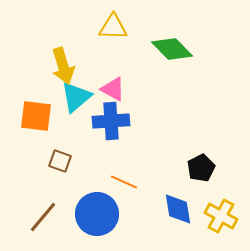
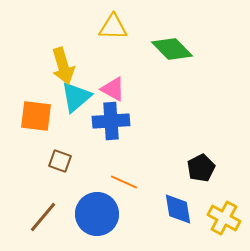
yellow cross: moved 3 px right, 2 px down
